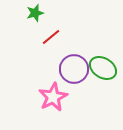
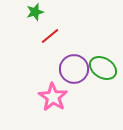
green star: moved 1 px up
red line: moved 1 px left, 1 px up
pink star: rotated 12 degrees counterclockwise
